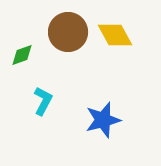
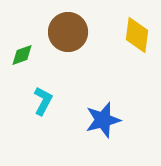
yellow diamond: moved 22 px right; rotated 36 degrees clockwise
